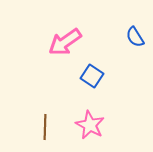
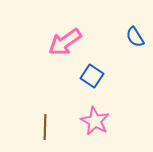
pink star: moved 5 px right, 4 px up
